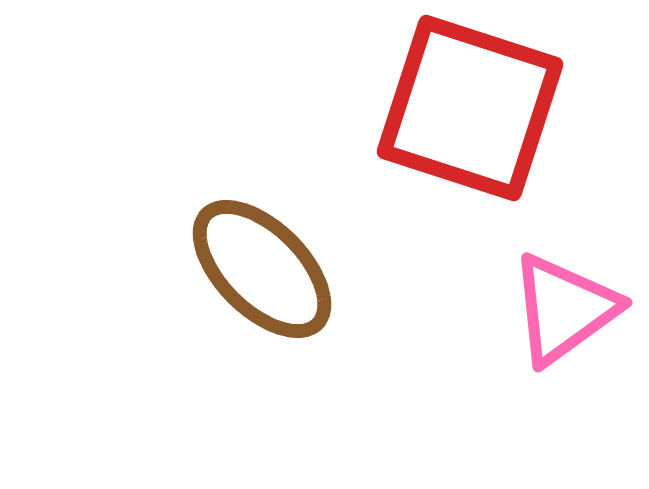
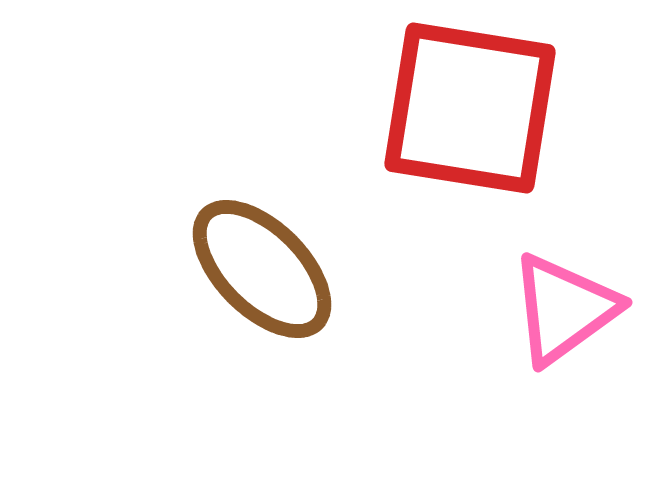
red square: rotated 9 degrees counterclockwise
